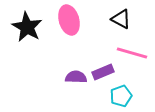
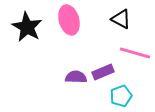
pink line: moved 3 px right
